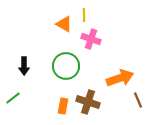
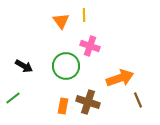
orange triangle: moved 3 px left, 3 px up; rotated 24 degrees clockwise
pink cross: moved 1 px left, 7 px down
black arrow: rotated 60 degrees counterclockwise
